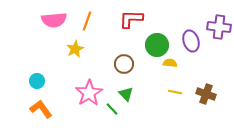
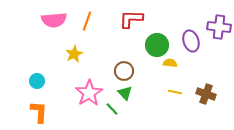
yellow star: moved 1 px left, 5 px down
brown circle: moved 7 px down
green triangle: moved 1 px left, 1 px up
orange L-shape: moved 2 px left, 3 px down; rotated 40 degrees clockwise
